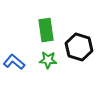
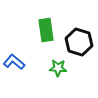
black hexagon: moved 5 px up
green star: moved 10 px right, 8 px down
